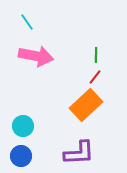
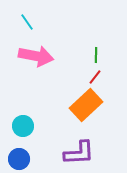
blue circle: moved 2 px left, 3 px down
